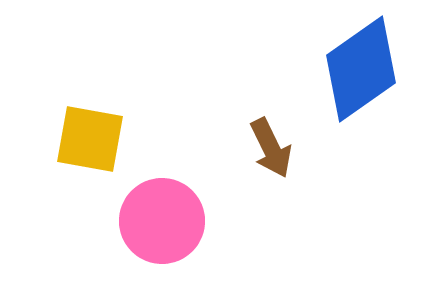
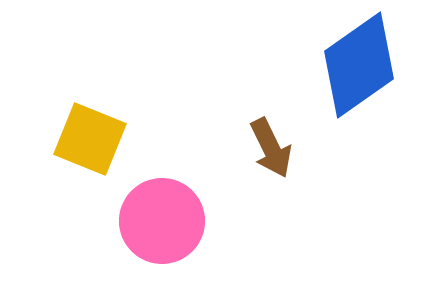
blue diamond: moved 2 px left, 4 px up
yellow square: rotated 12 degrees clockwise
